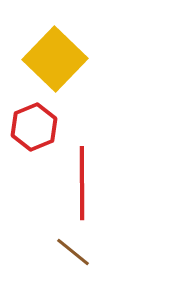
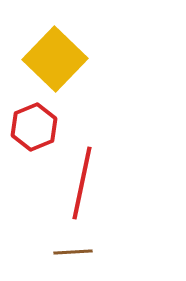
red line: rotated 12 degrees clockwise
brown line: rotated 42 degrees counterclockwise
